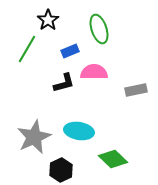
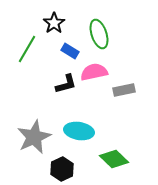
black star: moved 6 px right, 3 px down
green ellipse: moved 5 px down
blue rectangle: rotated 54 degrees clockwise
pink semicircle: rotated 12 degrees counterclockwise
black L-shape: moved 2 px right, 1 px down
gray rectangle: moved 12 px left
green diamond: moved 1 px right
black hexagon: moved 1 px right, 1 px up
